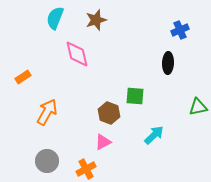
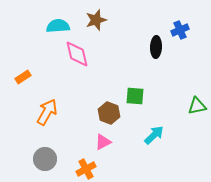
cyan semicircle: moved 3 px right, 8 px down; rotated 65 degrees clockwise
black ellipse: moved 12 px left, 16 px up
green triangle: moved 1 px left, 1 px up
gray circle: moved 2 px left, 2 px up
